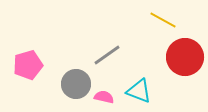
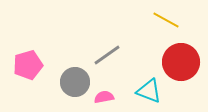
yellow line: moved 3 px right
red circle: moved 4 px left, 5 px down
gray circle: moved 1 px left, 2 px up
cyan triangle: moved 10 px right
pink semicircle: rotated 24 degrees counterclockwise
